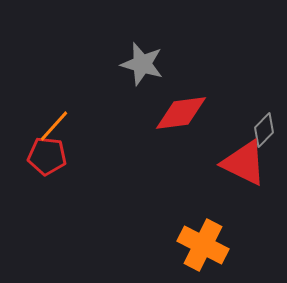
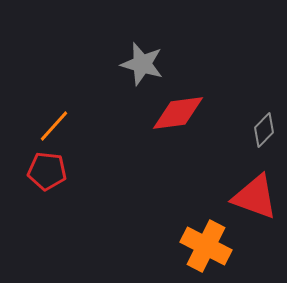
red diamond: moved 3 px left
red pentagon: moved 15 px down
red triangle: moved 11 px right, 34 px down; rotated 6 degrees counterclockwise
orange cross: moved 3 px right, 1 px down
